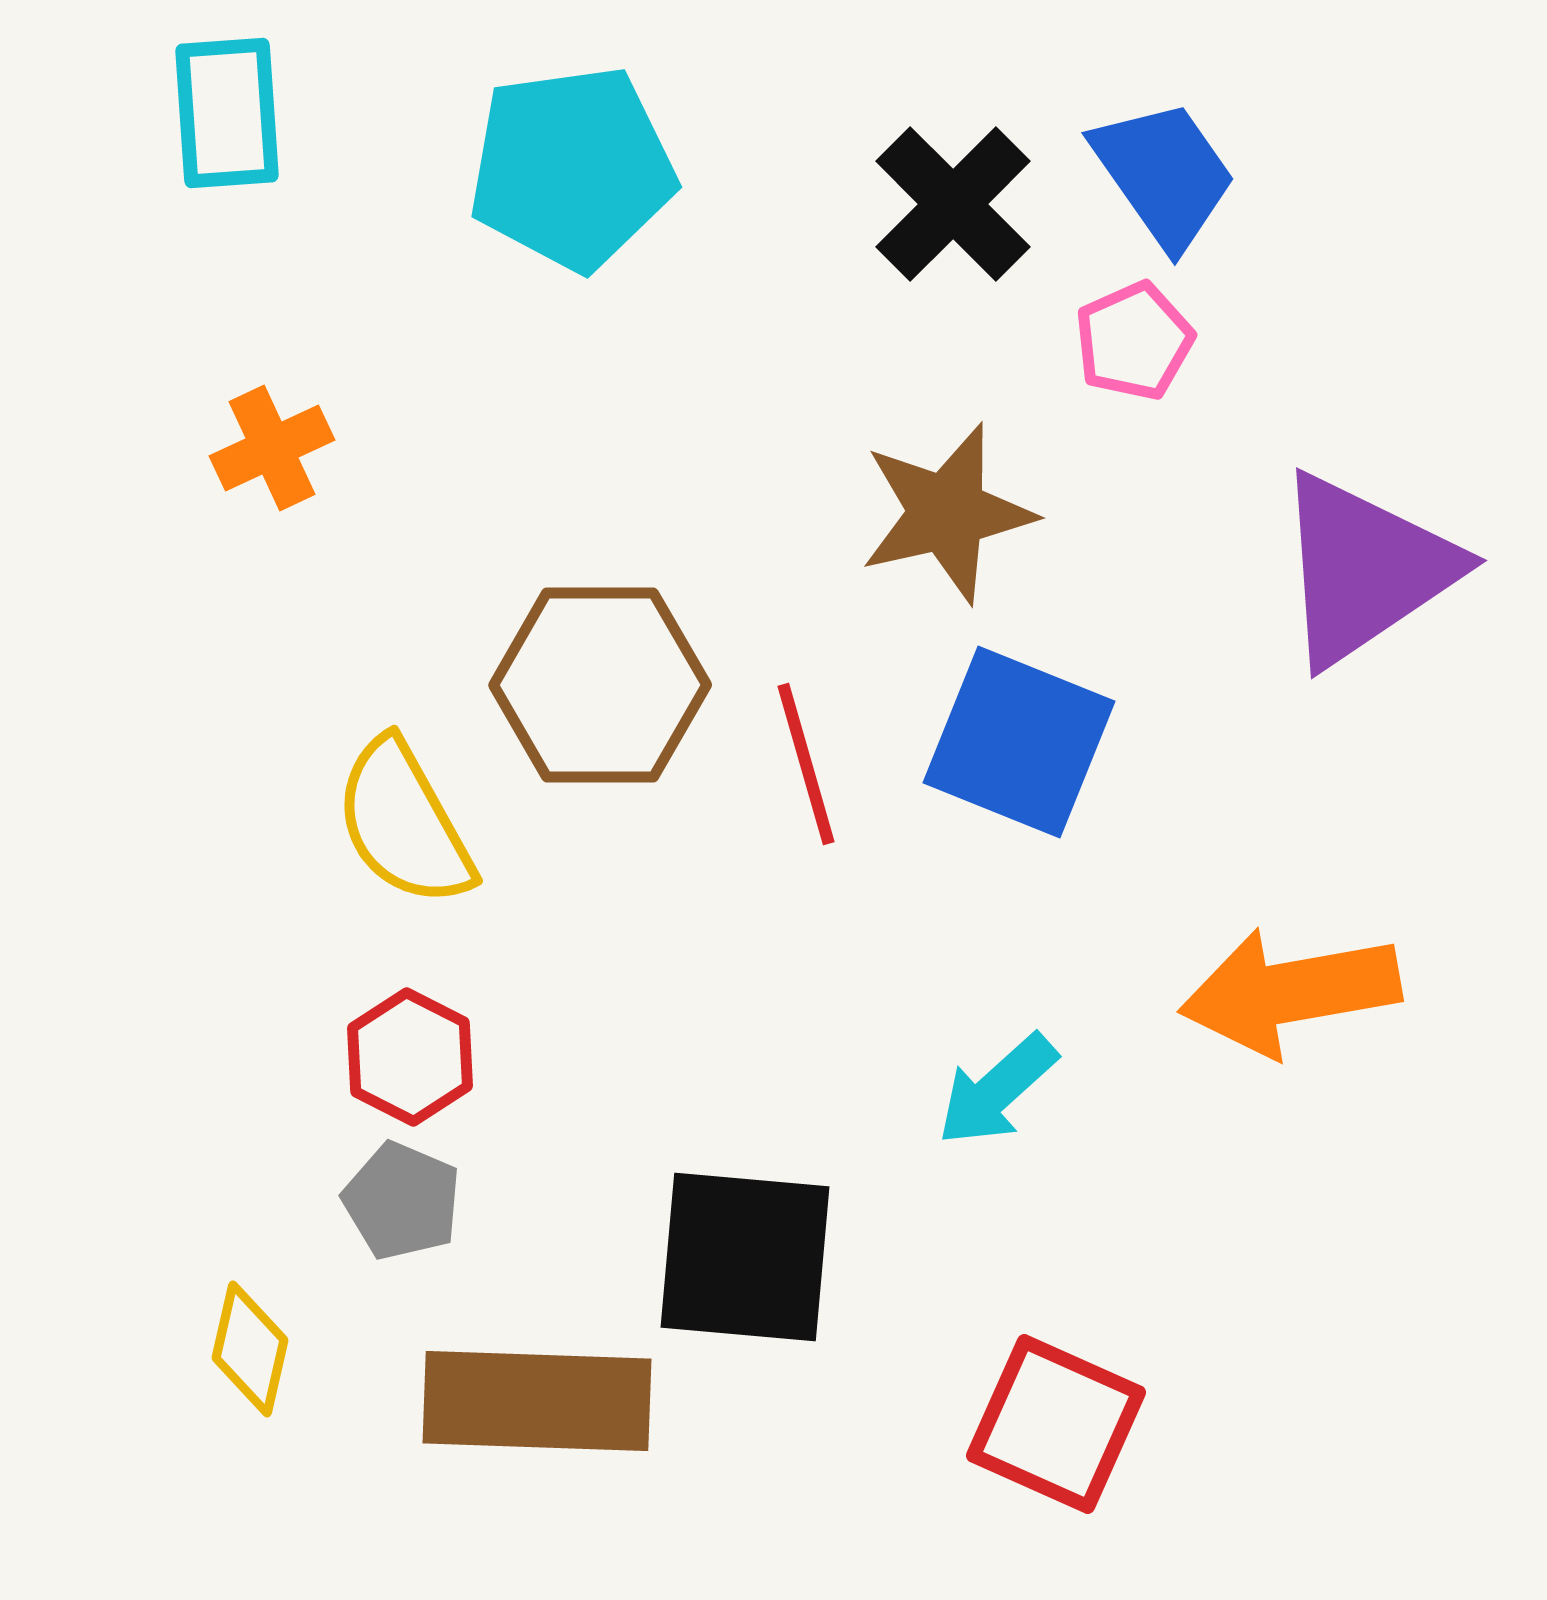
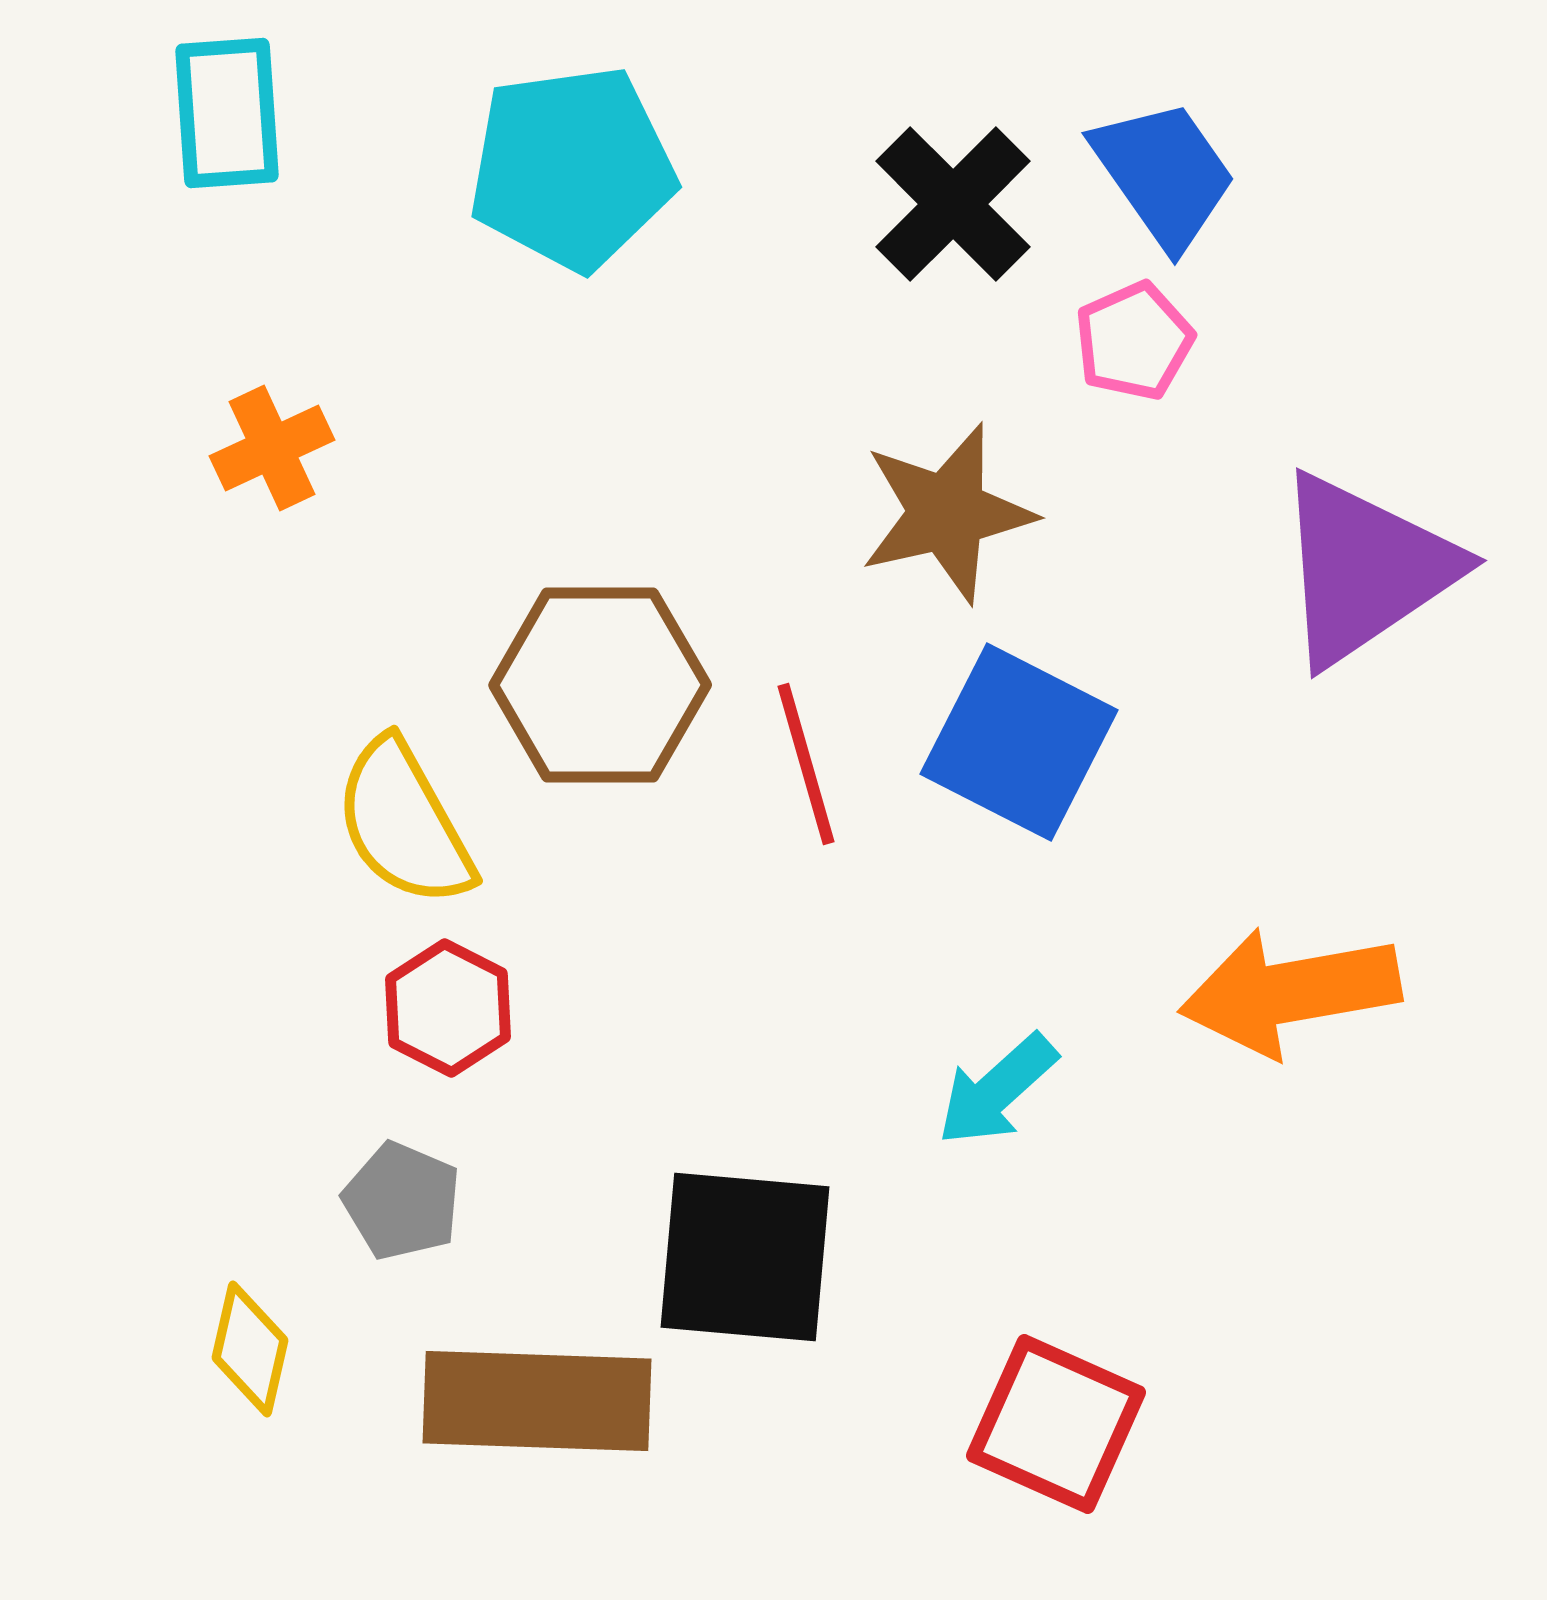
blue square: rotated 5 degrees clockwise
red hexagon: moved 38 px right, 49 px up
